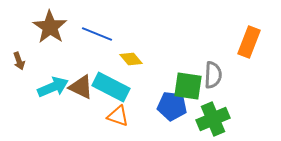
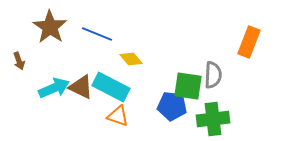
cyan arrow: moved 1 px right, 1 px down
green cross: rotated 16 degrees clockwise
